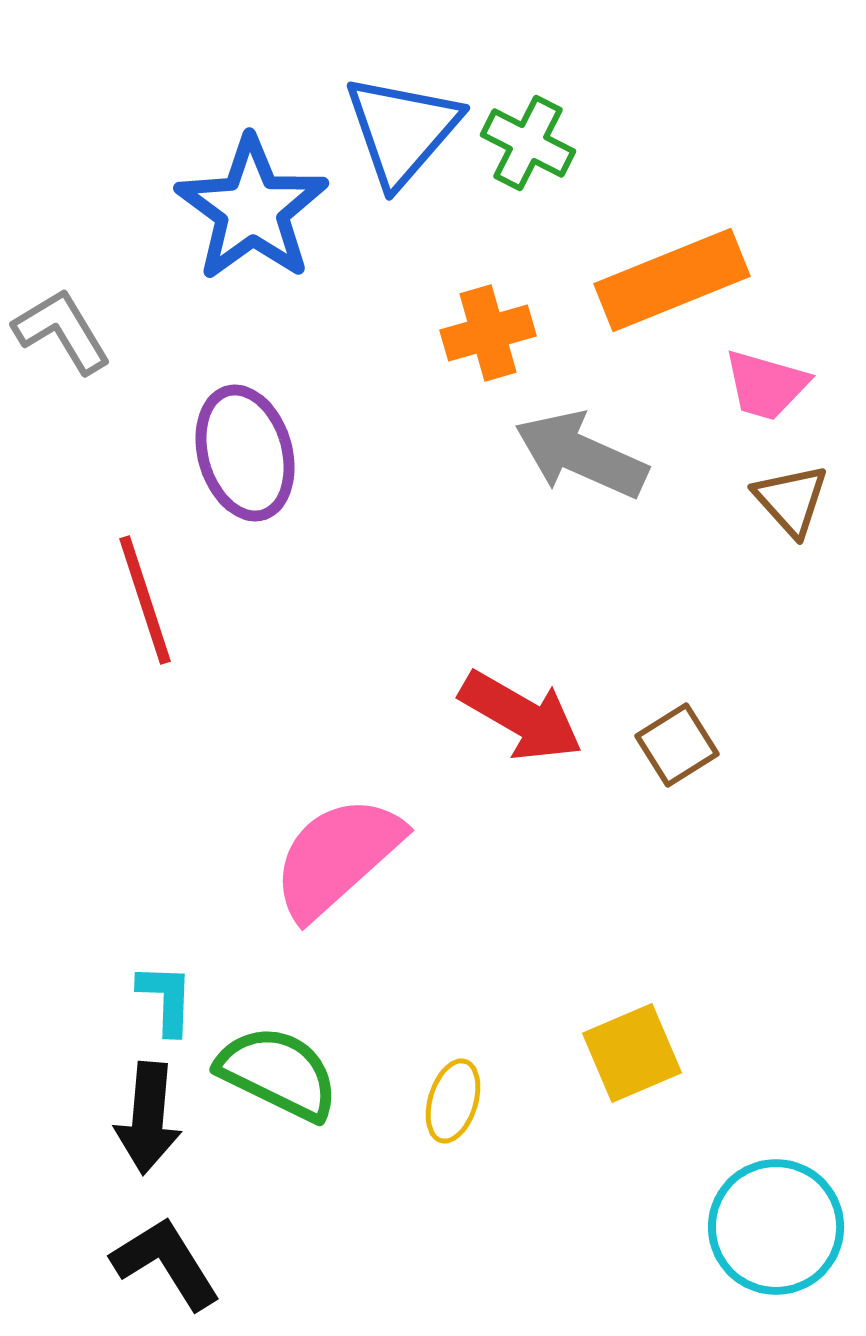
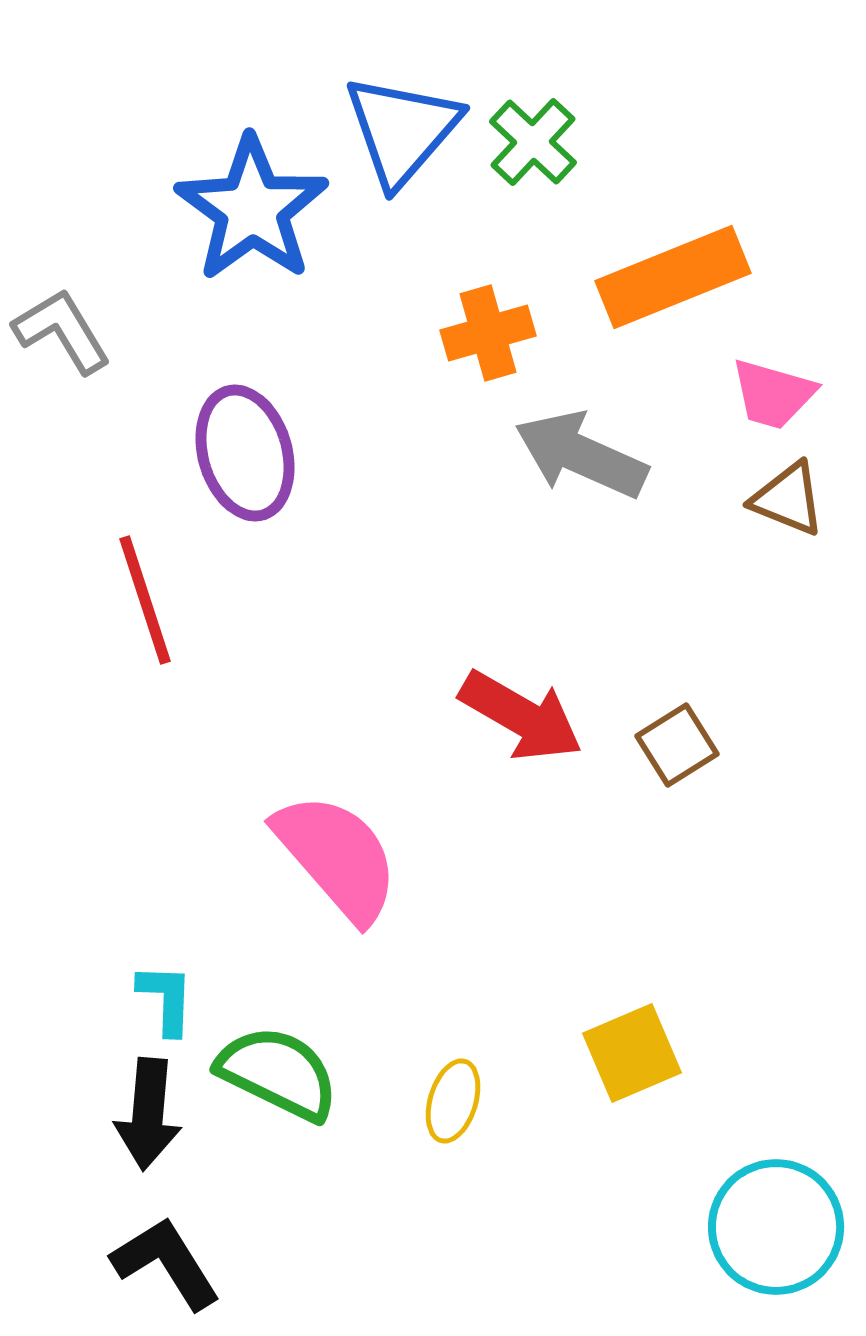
green cross: moved 5 px right, 1 px up; rotated 16 degrees clockwise
orange rectangle: moved 1 px right, 3 px up
pink trapezoid: moved 7 px right, 9 px down
brown triangle: moved 3 px left, 1 px up; rotated 26 degrees counterclockwise
pink semicircle: rotated 91 degrees clockwise
black arrow: moved 4 px up
